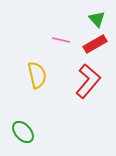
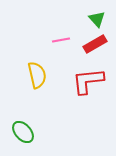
pink line: rotated 24 degrees counterclockwise
red L-shape: rotated 136 degrees counterclockwise
